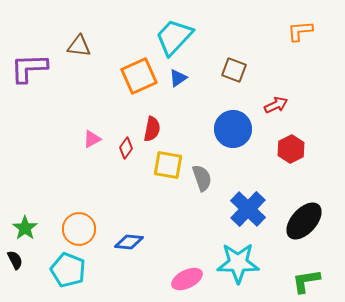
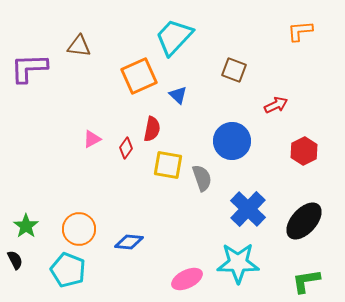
blue triangle: moved 17 px down; rotated 42 degrees counterclockwise
blue circle: moved 1 px left, 12 px down
red hexagon: moved 13 px right, 2 px down
green star: moved 1 px right, 2 px up
